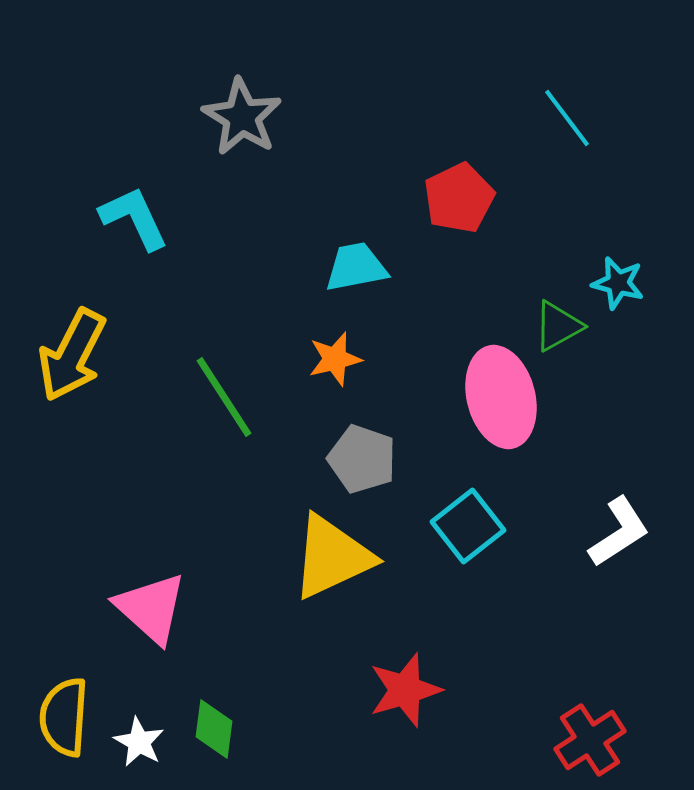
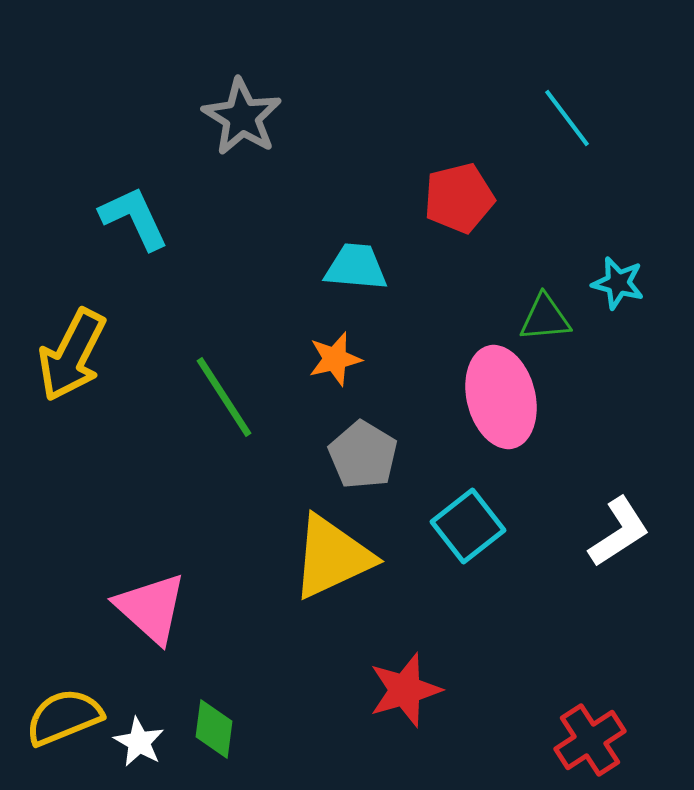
red pentagon: rotated 12 degrees clockwise
cyan trapezoid: rotated 16 degrees clockwise
green triangle: moved 13 px left, 8 px up; rotated 24 degrees clockwise
gray pentagon: moved 1 px right, 4 px up; rotated 12 degrees clockwise
yellow semicircle: rotated 64 degrees clockwise
